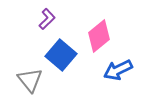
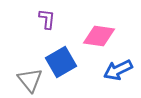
purple L-shape: rotated 40 degrees counterclockwise
pink diamond: rotated 48 degrees clockwise
blue square: moved 7 px down; rotated 20 degrees clockwise
